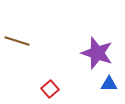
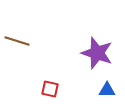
blue triangle: moved 2 px left, 6 px down
red square: rotated 36 degrees counterclockwise
